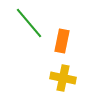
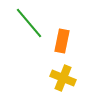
yellow cross: rotated 10 degrees clockwise
